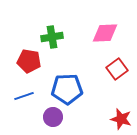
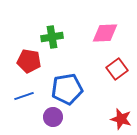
blue pentagon: rotated 8 degrees counterclockwise
